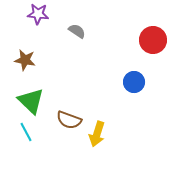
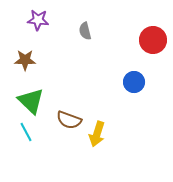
purple star: moved 6 px down
gray semicircle: moved 8 px right; rotated 138 degrees counterclockwise
brown star: rotated 10 degrees counterclockwise
